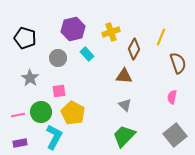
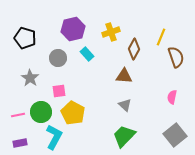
brown semicircle: moved 2 px left, 6 px up
